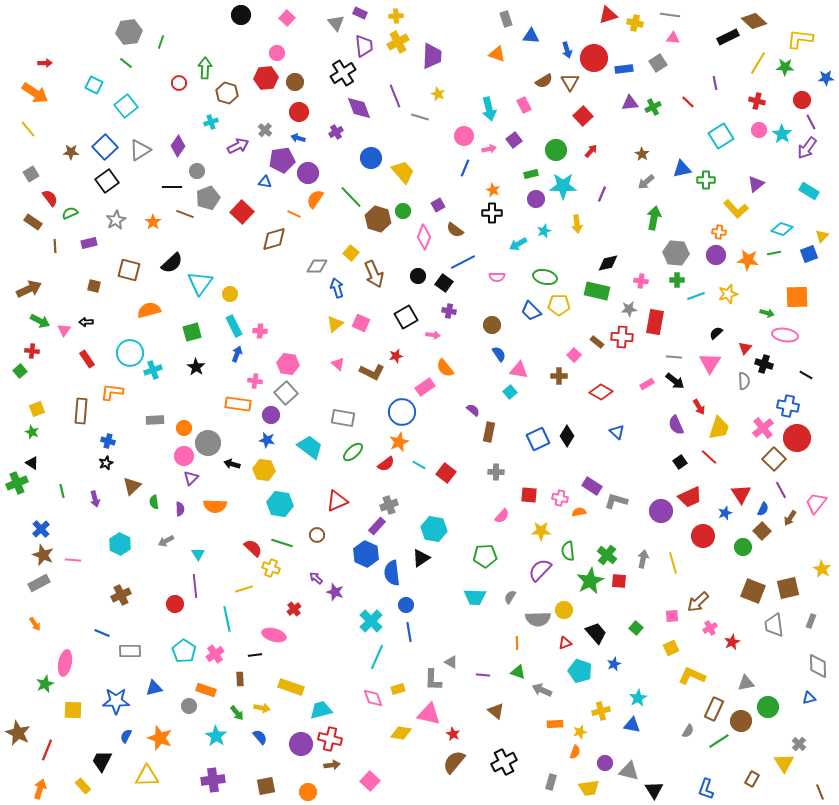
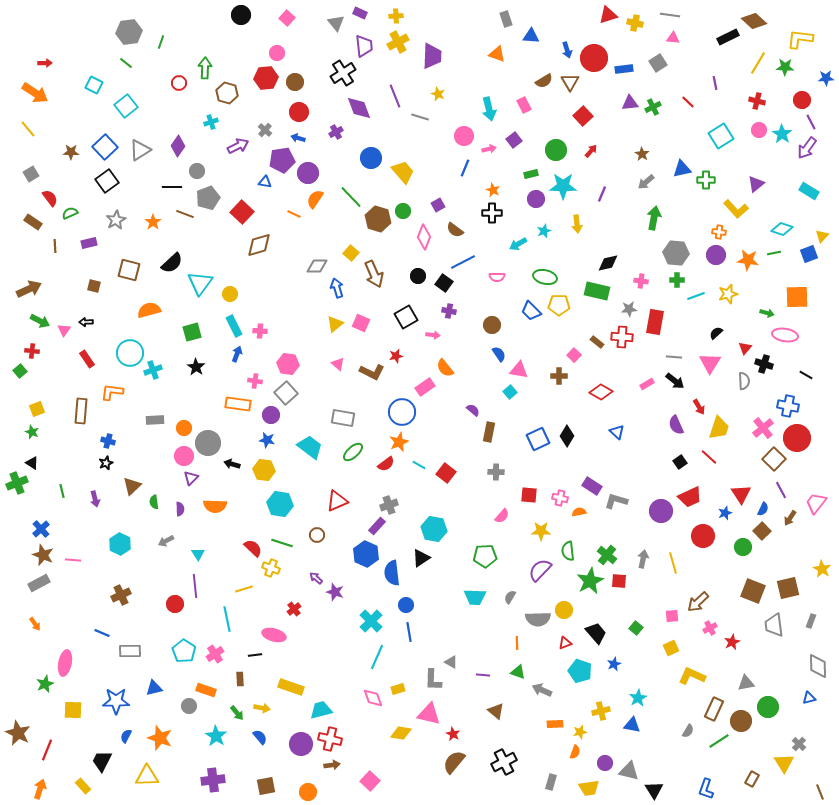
brown diamond at (274, 239): moved 15 px left, 6 px down
